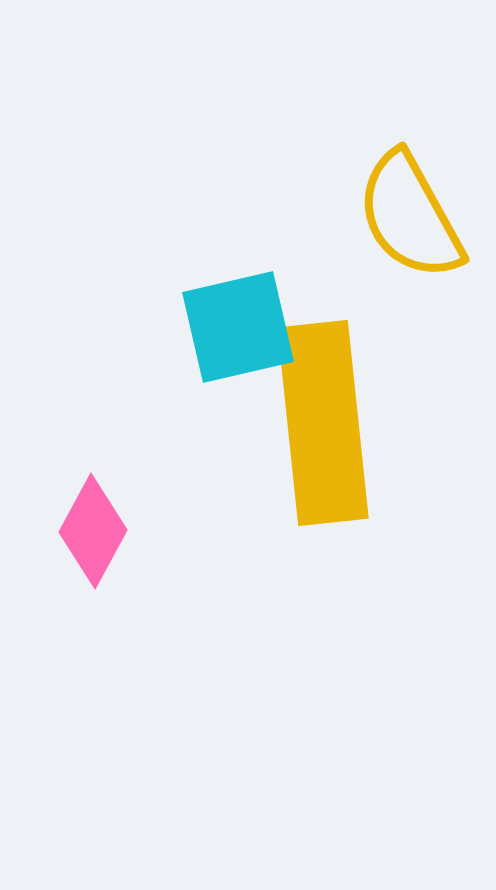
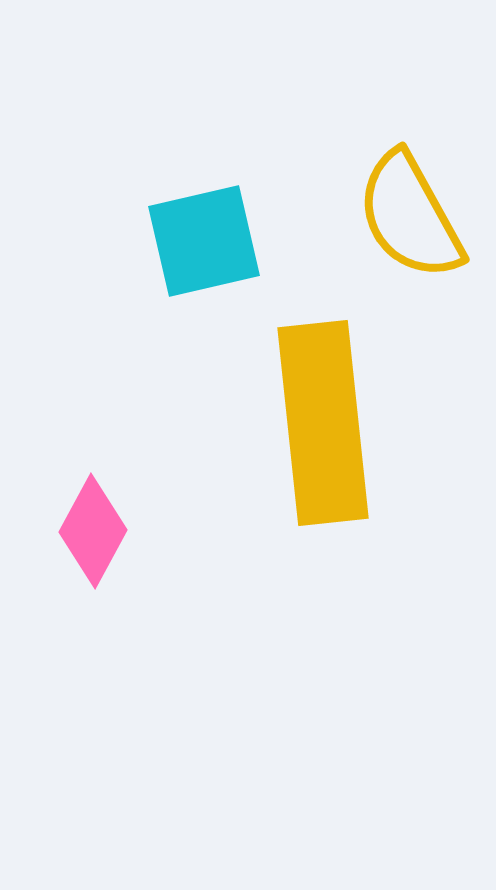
cyan square: moved 34 px left, 86 px up
